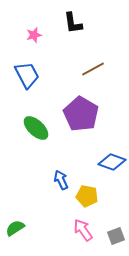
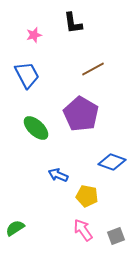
blue arrow: moved 3 px left, 5 px up; rotated 42 degrees counterclockwise
